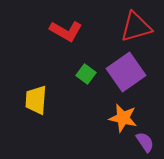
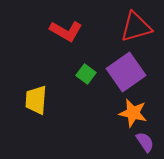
orange star: moved 10 px right, 5 px up
